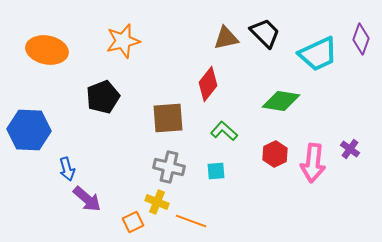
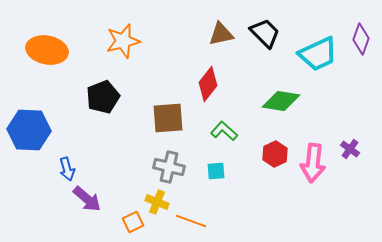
brown triangle: moved 5 px left, 4 px up
